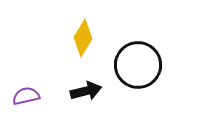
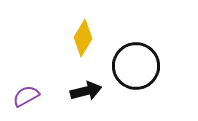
black circle: moved 2 px left, 1 px down
purple semicircle: rotated 16 degrees counterclockwise
